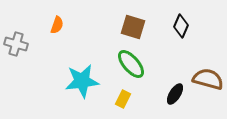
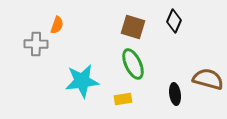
black diamond: moved 7 px left, 5 px up
gray cross: moved 20 px right; rotated 15 degrees counterclockwise
green ellipse: moved 2 px right; rotated 16 degrees clockwise
black ellipse: rotated 40 degrees counterclockwise
yellow rectangle: rotated 54 degrees clockwise
